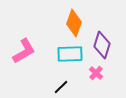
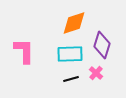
orange diamond: rotated 52 degrees clockwise
pink L-shape: rotated 60 degrees counterclockwise
black line: moved 10 px right, 8 px up; rotated 28 degrees clockwise
